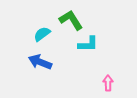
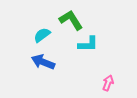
cyan semicircle: moved 1 px down
blue arrow: moved 3 px right
pink arrow: rotated 21 degrees clockwise
